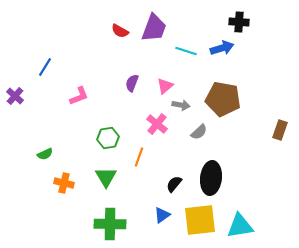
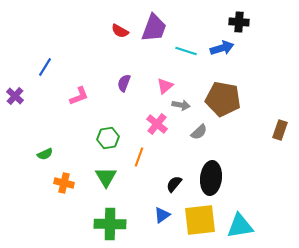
purple semicircle: moved 8 px left
